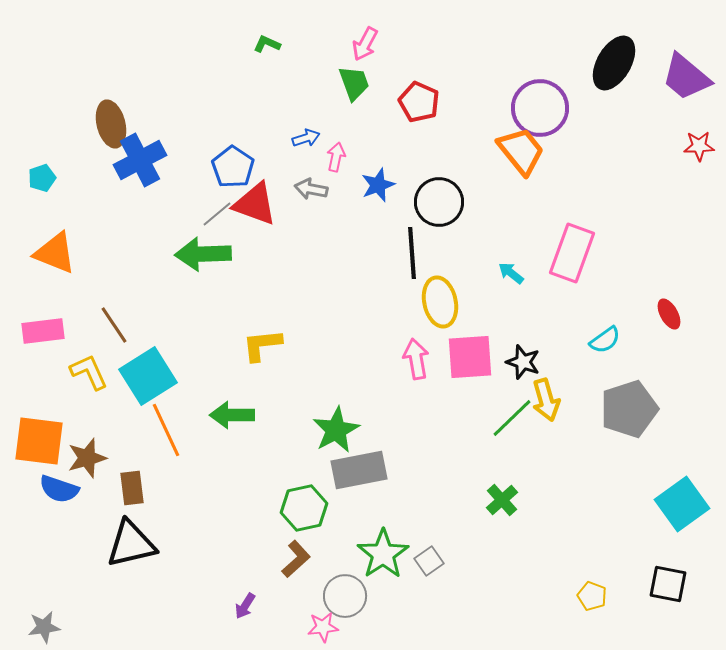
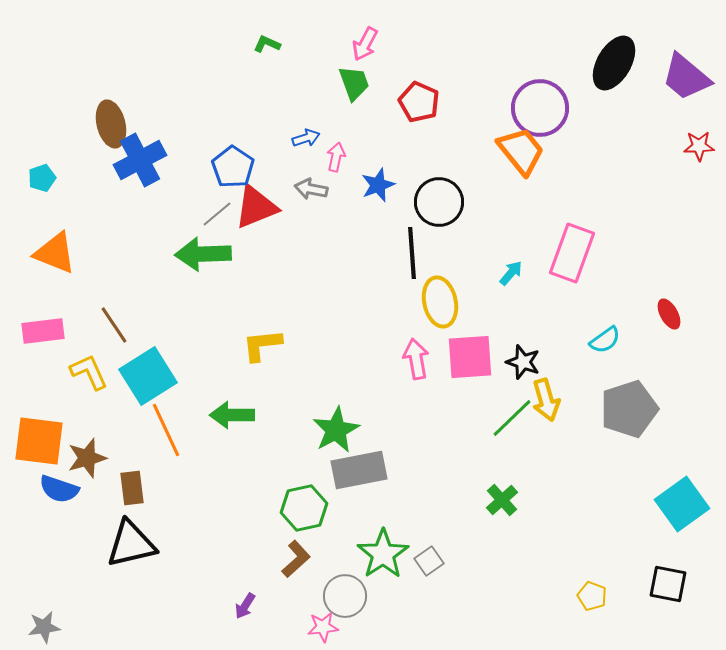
red triangle at (255, 204): moved 1 px right, 3 px down; rotated 42 degrees counterclockwise
cyan arrow at (511, 273): rotated 92 degrees clockwise
